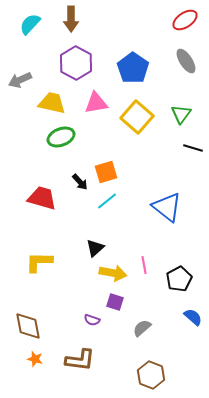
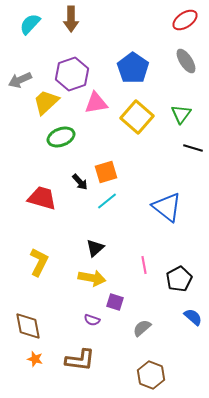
purple hexagon: moved 4 px left, 11 px down; rotated 12 degrees clockwise
yellow trapezoid: moved 6 px left, 1 px up; rotated 56 degrees counterclockwise
yellow L-shape: rotated 116 degrees clockwise
yellow arrow: moved 21 px left, 5 px down
